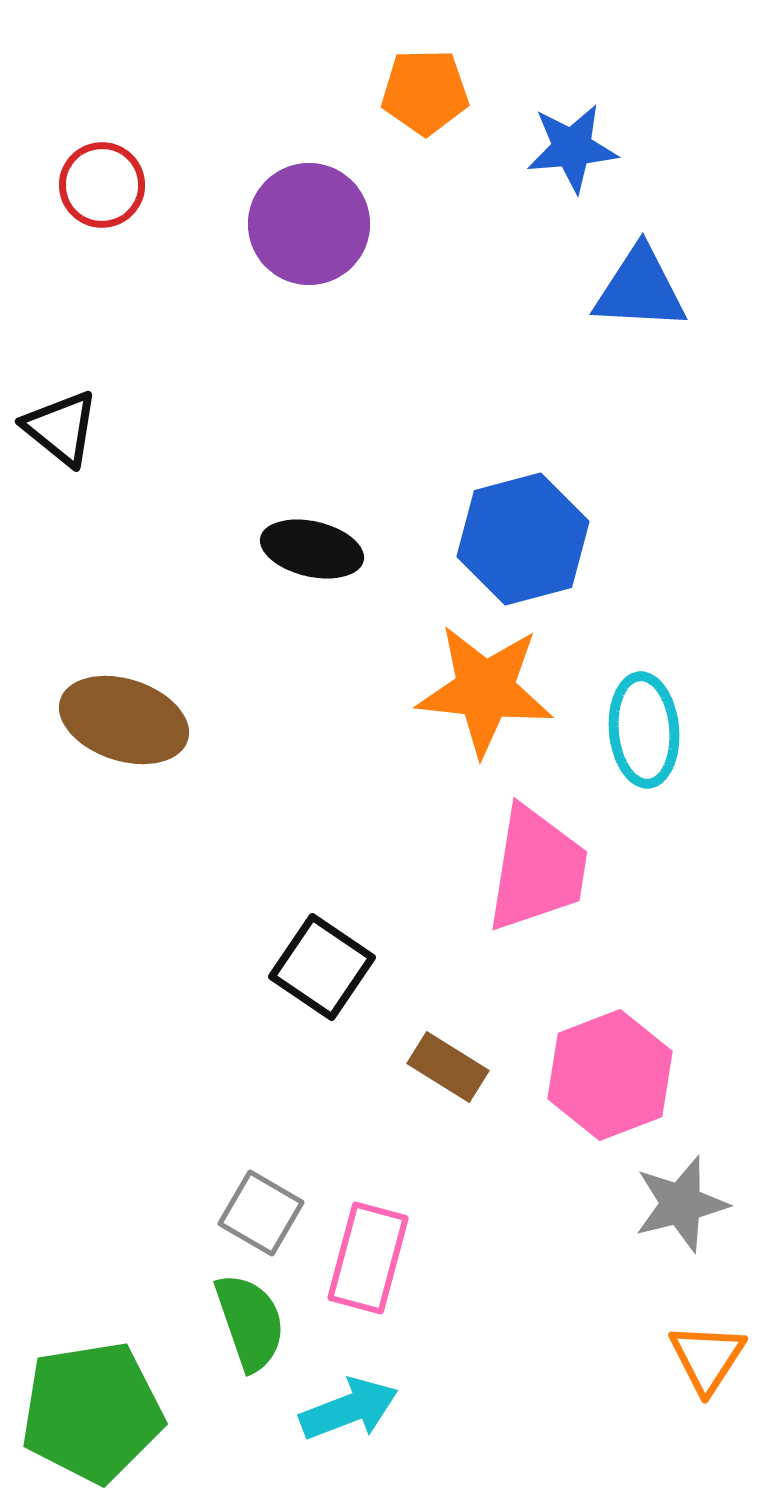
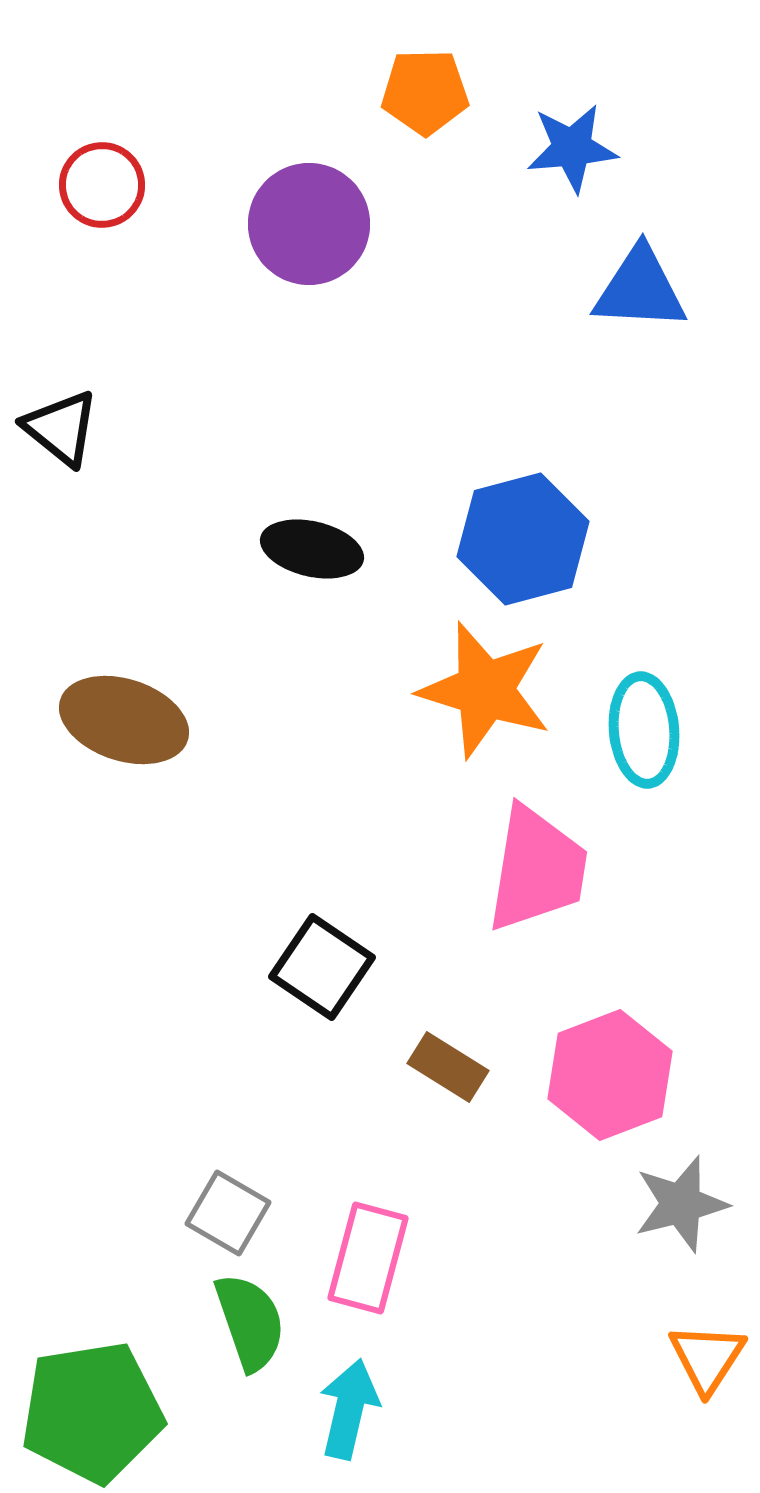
orange star: rotated 11 degrees clockwise
gray square: moved 33 px left
cyan arrow: rotated 56 degrees counterclockwise
